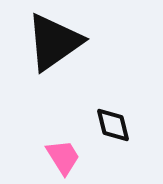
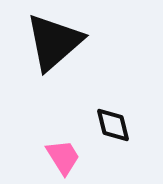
black triangle: rotated 6 degrees counterclockwise
